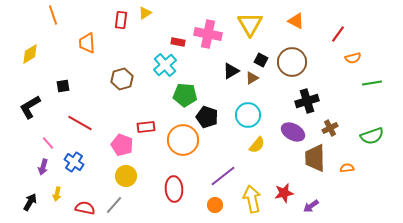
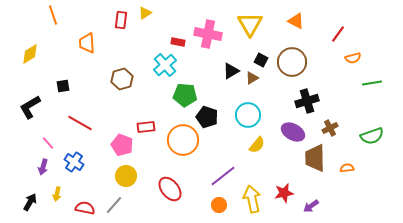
red ellipse at (174, 189): moved 4 px left; rotated 35 degrees counterclockwise
orange circle at (215, 205): moved 4 px right
